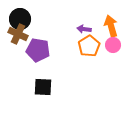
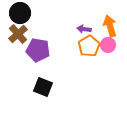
black circle: moved 6 px up
orange arrow: moved 1 px left
brown cross: rotated 24 degrees clockwise
pink circle: moved 5 px left
black square: rotated 18 degrees clockwise
